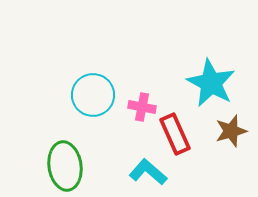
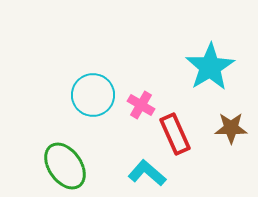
cyan star: moved 1 px left, 16 px up; rotated 12 degrees clockwise
pink cross: moved 1 px left, 2 px up; rotated 20 degrees clockwise
brown star: moved 3 px up; rotated 16 degrees clockwise
green ellipse: rotated 27 degrees counterclockwise
cyan L-shape: moved 1 px left, 1 px down
